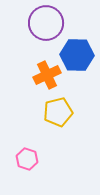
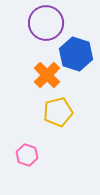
blue hexagon: moved 1 px left, 1 px up; rotated 16 degrees clockwise
orange cross: rotated 20 degrees counterclockwise
pink hexagon: moved 4 px up
